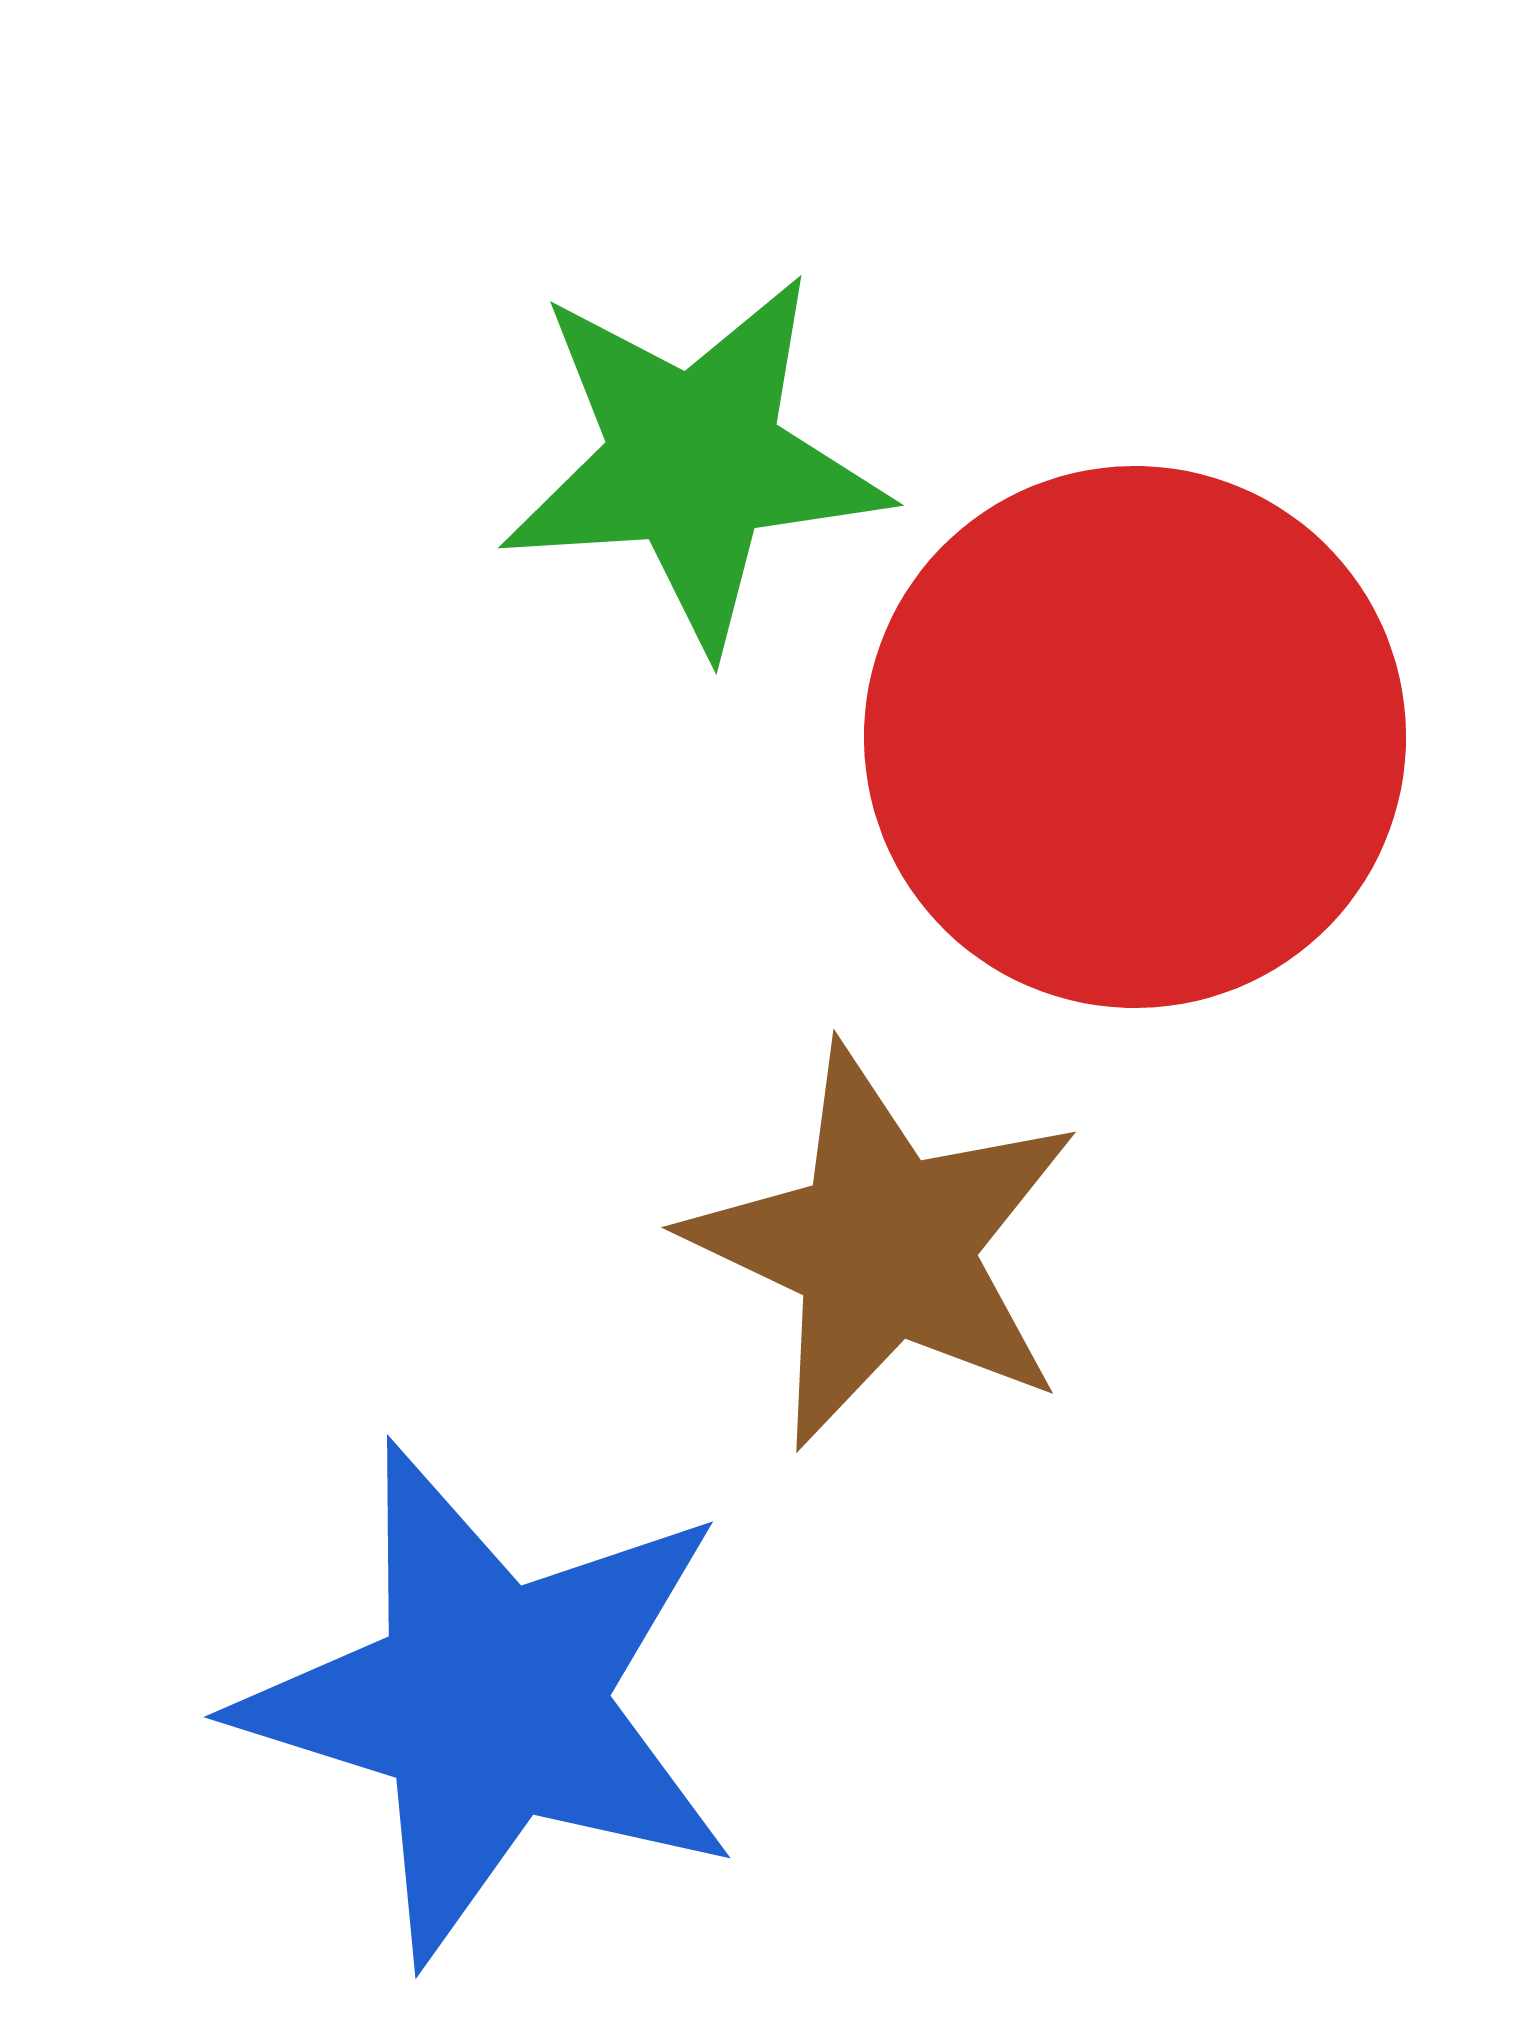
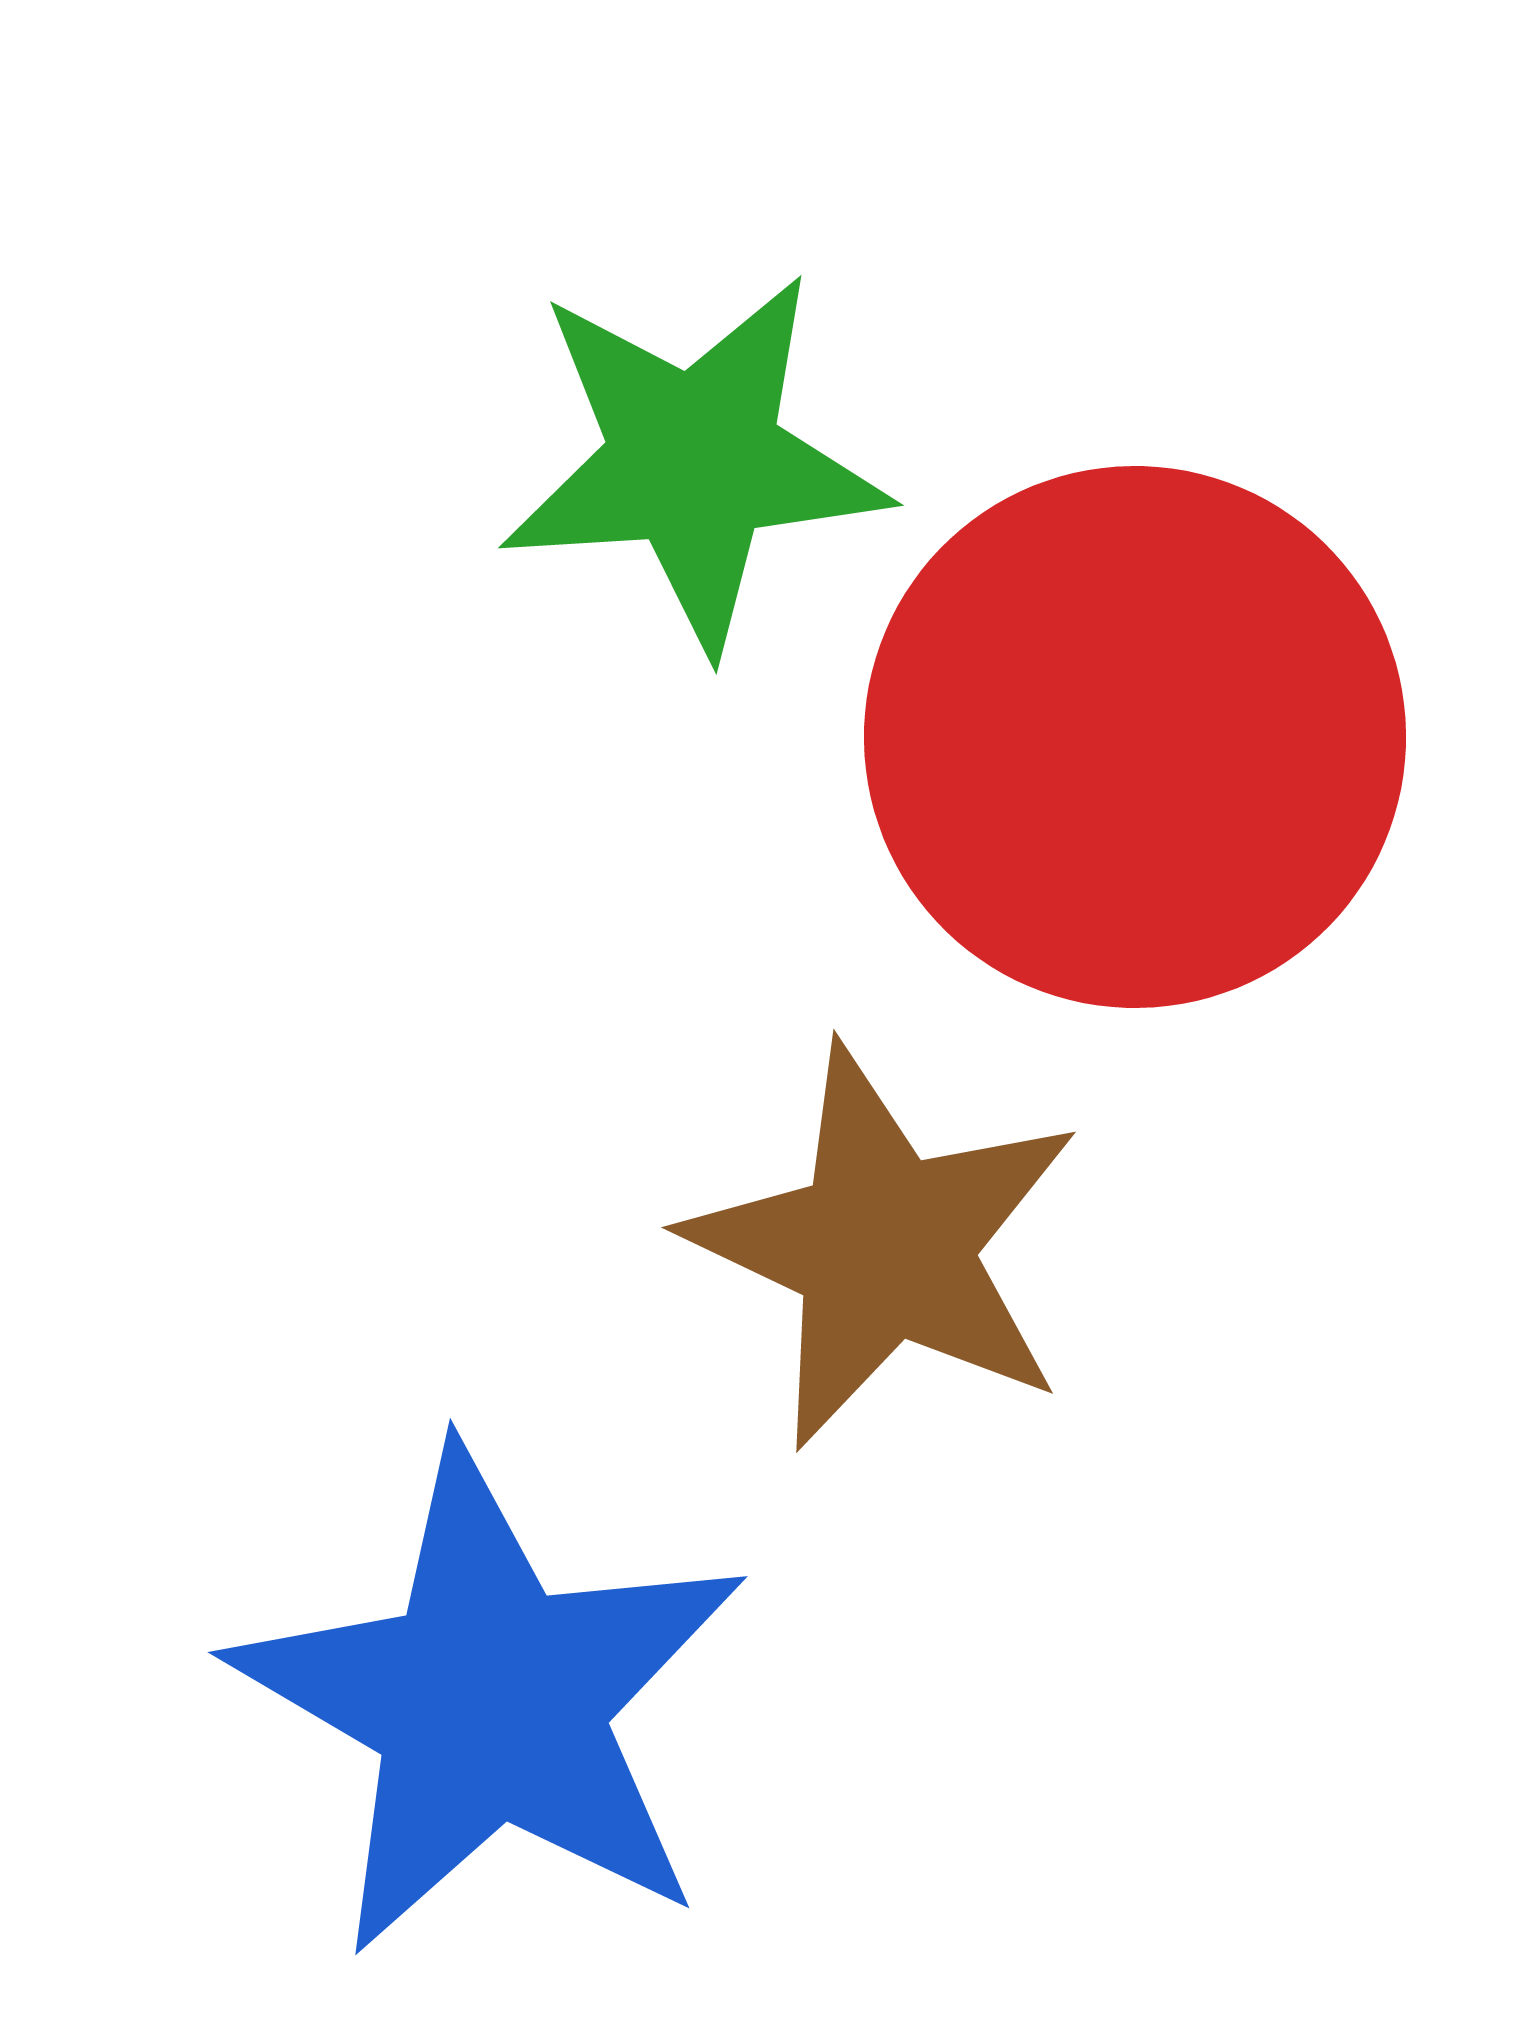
blue star: rotated 13 degrees clockwise
